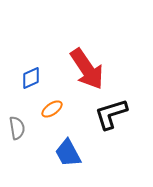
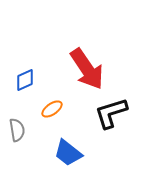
blue diamond: moved 6 px left, 2 px down
black L-shape: moved 1 px up
gray semicircle: moved 2 px down
blue trapezoid: rotated 24 degrees counterclockwise
